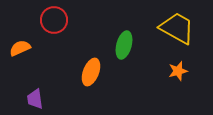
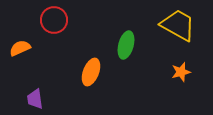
yellow trapezoid: moved 1 px right, 3 px up
green ellipse: moved 2 px right
orange star: moved 3 px right, 1 px down
